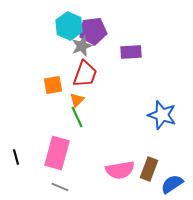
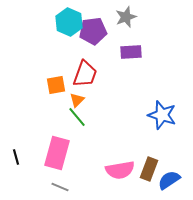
cyan hexagon: moved 4 px up
gray star: moved 44 px right, 29 px up
orange square: moved 3 px right
green line: rotated 15 degrees counterclockwise
blue semicircle: moved 3 px left, 4 px up
